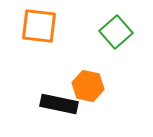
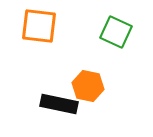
green square: rotated 24 degrees counterclockwise
